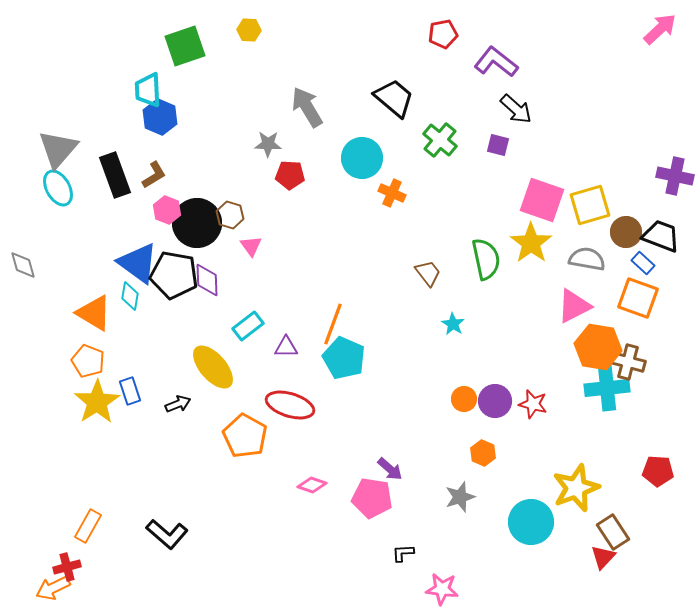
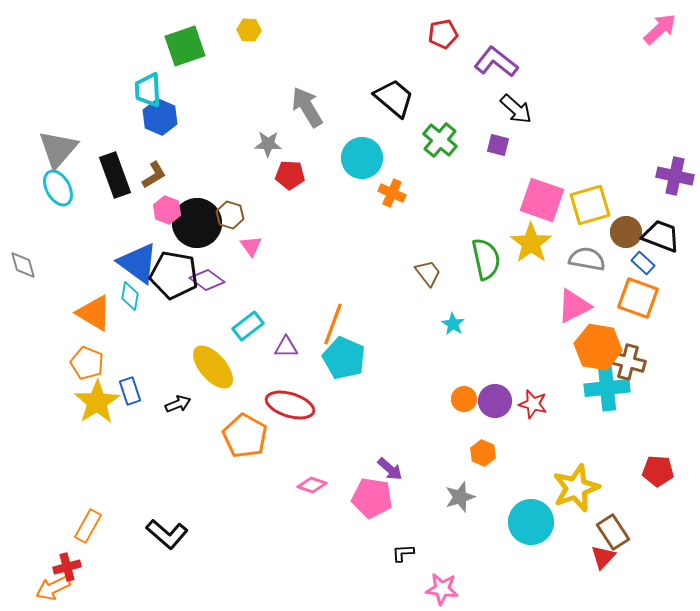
purple diamond at (207, 280): rotated 52 degrees counterclockwise
orange pentagon at (88, 361): moved 1 px left, 2 px down
